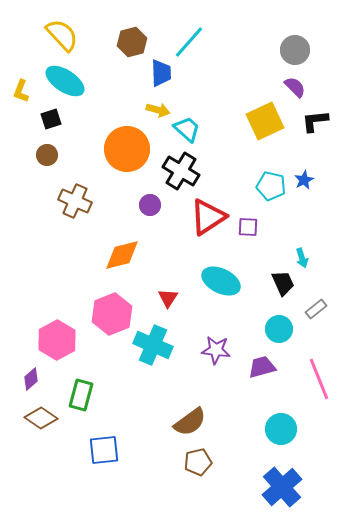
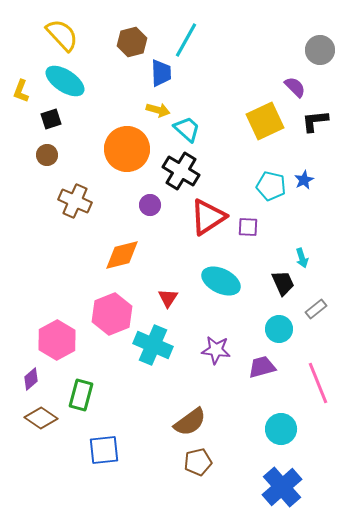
cyan line at (189, 42): moved 3 px left, 2 px up; rotated 12 degrees counterclockwise
gray circle at (295, 50): moved 25 px right
pink line at (319, 379): moved 1 px left, 4 px down
